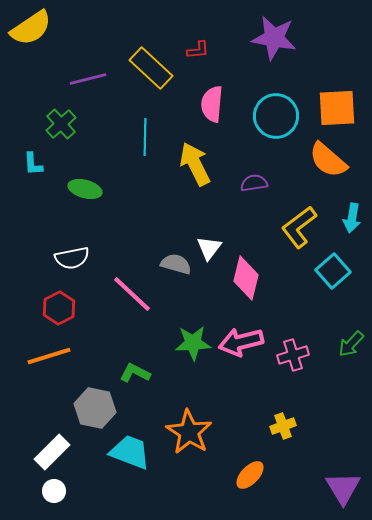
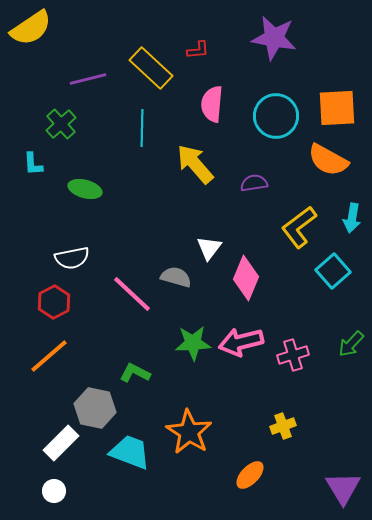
cyan line: moved 3 px left, 9 px up
orange semicircle: rotated 12 degrees counterclockwise
yellow arrow: rotated 15 degrees counterclockwise
gray semicircle: moved 13 px down
pink diamond: rotated 9 degrees clockwise
red hexagon: moved 5 px left, 6 px up
orange line: rotated 24 degrees counterclockwise
white rectangle: moved 9 px right, 9 px up
